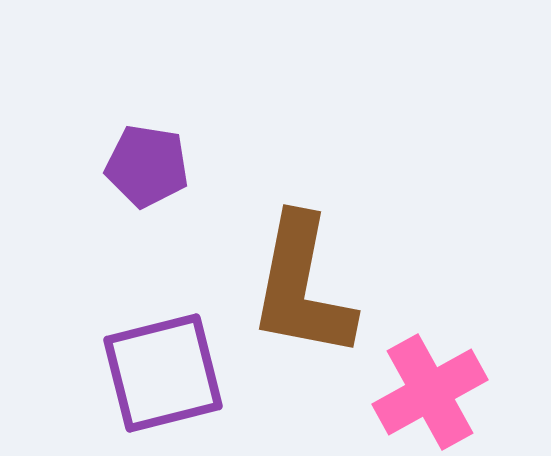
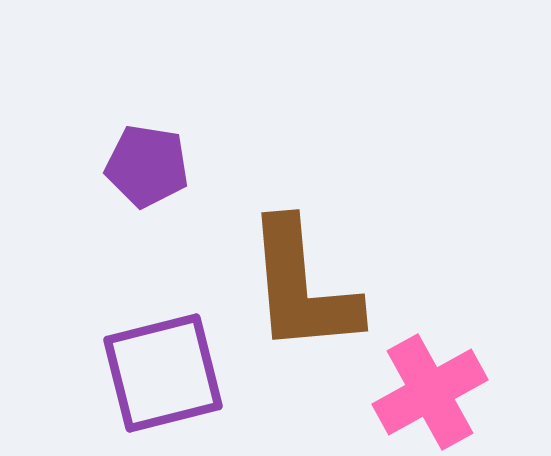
brown L-shape: rotated 16 degrees counterclockwise
